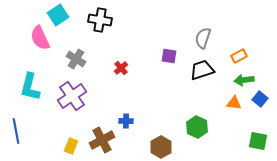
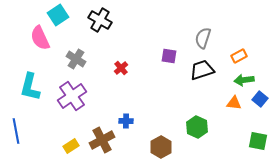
black cross: rotated 20 degrees clockwise
yellow rectangle: rotated 35 degrees clockwise
